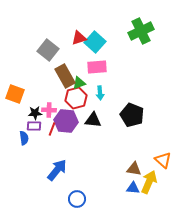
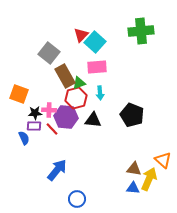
green cross: rotated 20 degrees clockwise
red triangle: moved 2 px right, 3 px up; rotated 28 degrees counterclockwise
gray square: moved 1 px right, 3 px down
orange square: moved 4 px right
purple hexagon: moved 4 px up
red line: rotated 64 degrees counterclockwise
blue semicircle: rotated 16 degrees counterclockwise
yellow arrow: moved 3 px up
